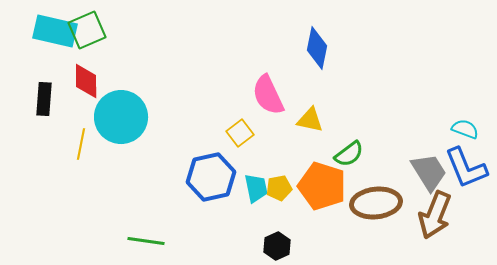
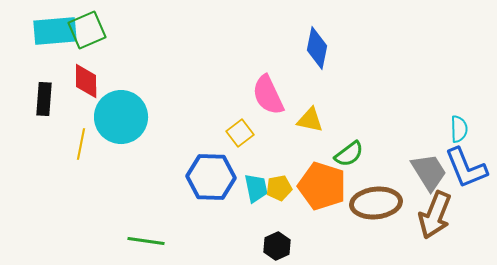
cyan rectangle: rotated 18 degrees counterclockwise
cyan semicircle: moved 6 px left; rotated 68 degrees clockwise
blue hexagon: rotated 15 degrees clockwise
